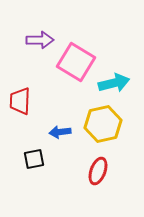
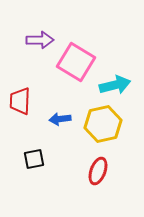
cyan arrow: moved 1 px right, 2 px down
blue arrow: moved 13 px up
